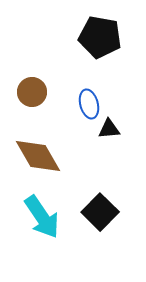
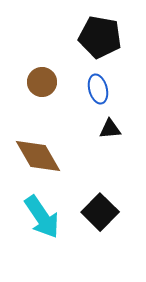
brown circle: moved 10 px right, 10 px up
blue ellipse: moved 9 px right, 15 px up
black triangle: moved 1 px right
